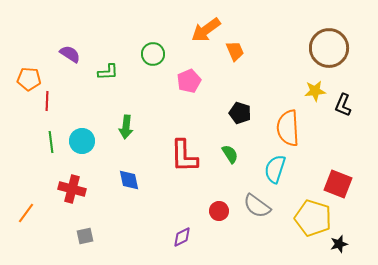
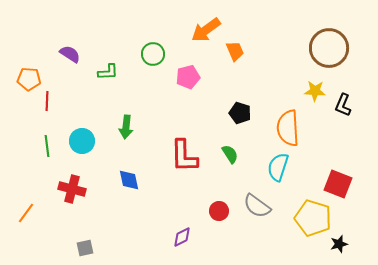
pink pentagon: moved 1 px left, 4 px up; rotated 10 degrees clockwise
yellow star: rotated 10 degrees clockwise
green line: moved 4 px left, 4 px down
cyan semicircle: moved 3 px right, 2 px up
gray square: moved 12 px down
